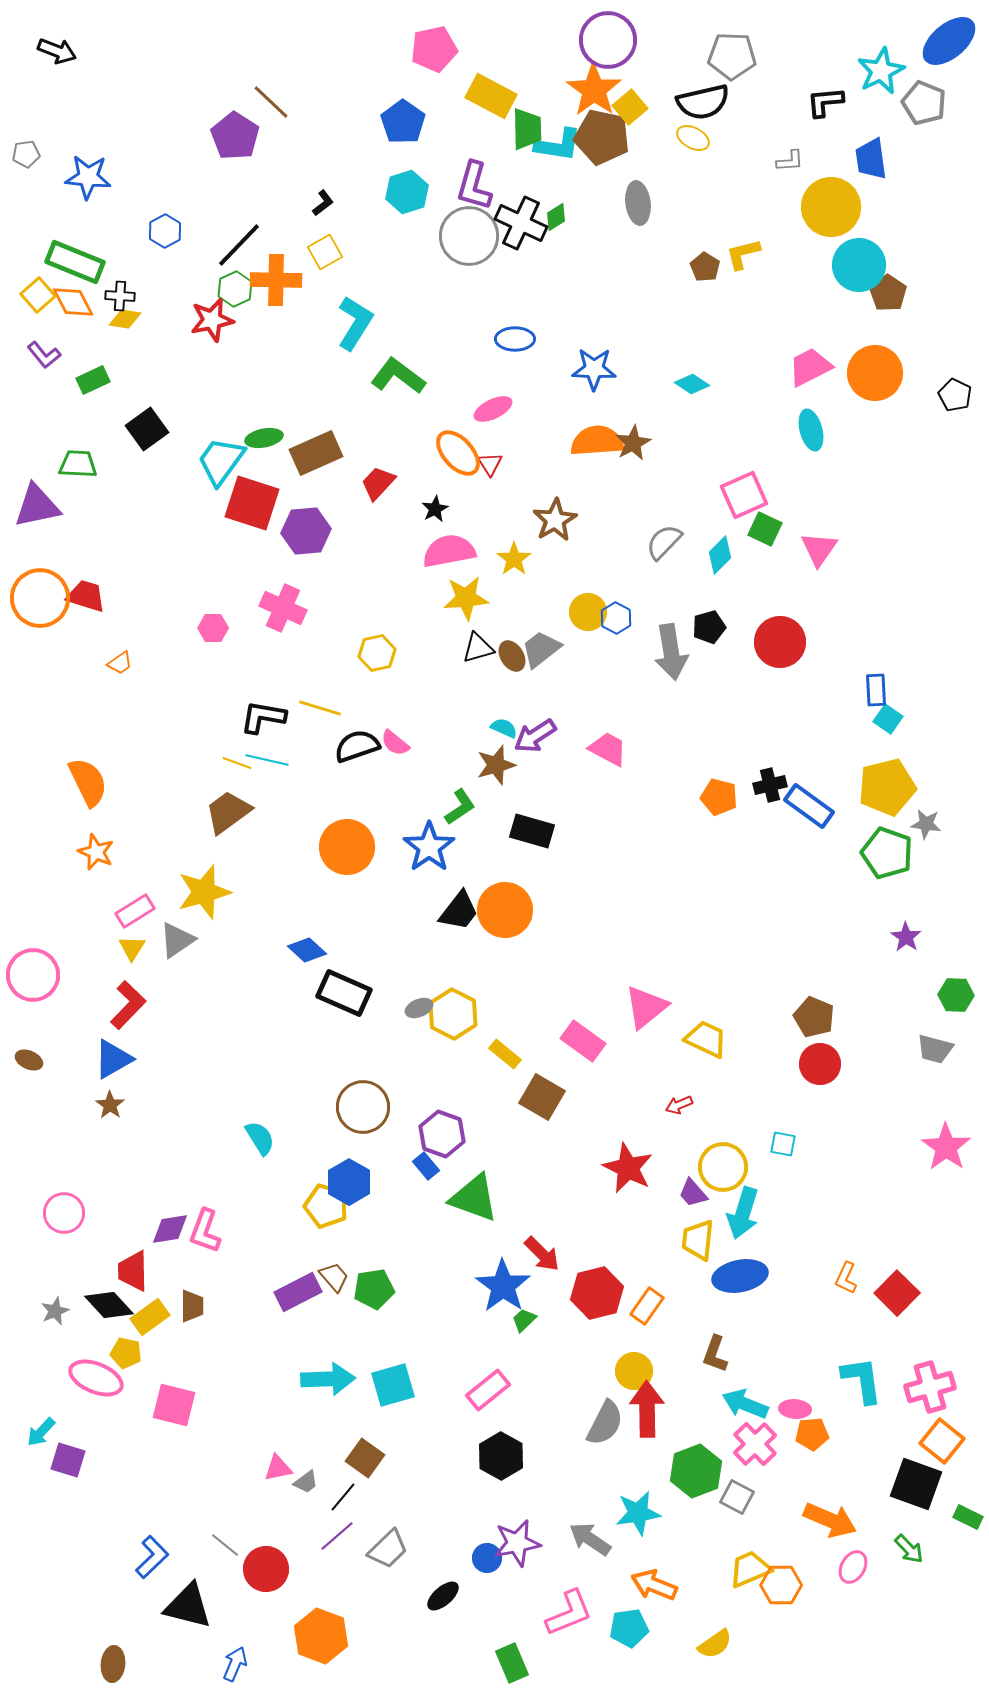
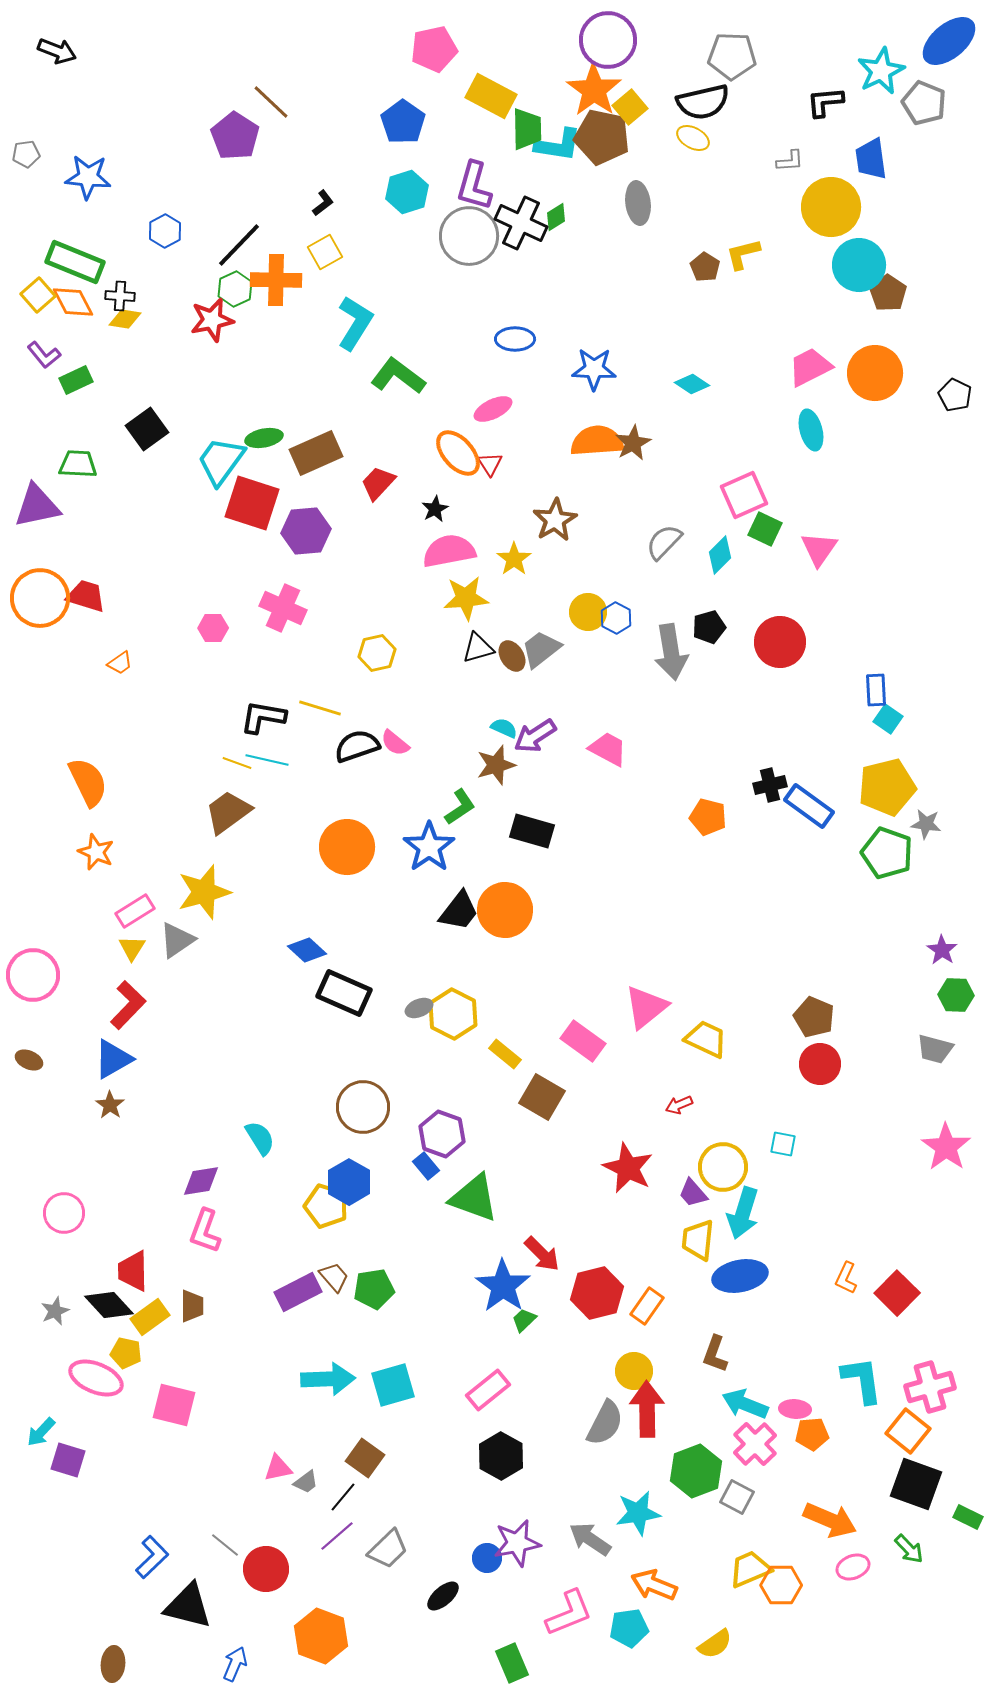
green rectangle at (93, 380): moved 17 px left
orange pentagon at (719, 797): moved 11 px left, 20 px down
purple star at (906, 937): moved 36 px right, 13 px down
purple diamond at (170, 1229): moved 31 px right, 48 px up
orange square at (942, 1441): moved 34 px left, 10 px up
pink ellipse at (853, 1567): rotated 40 degrees clockwise
